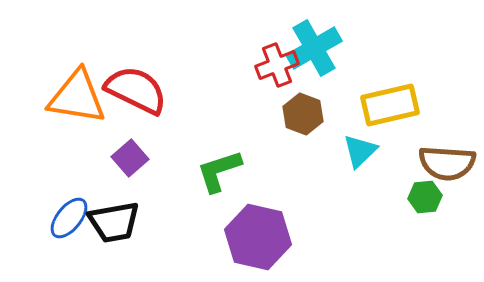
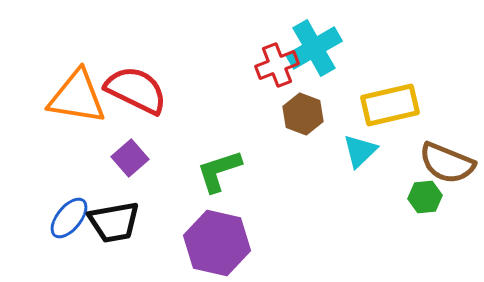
brown semicircle: rotated 18 degrees clockwise
purple hexagon: moved 41 px left, 6 px down
